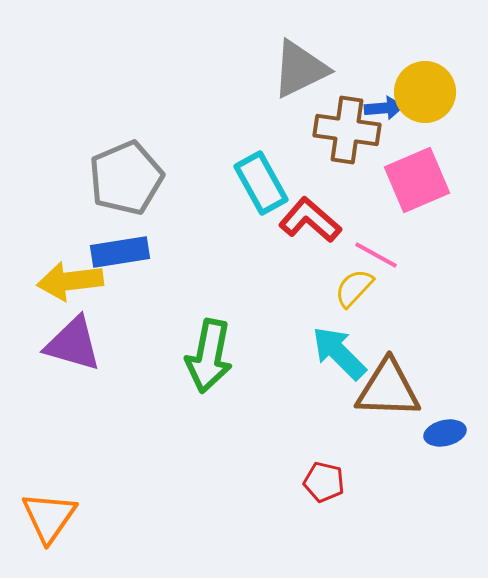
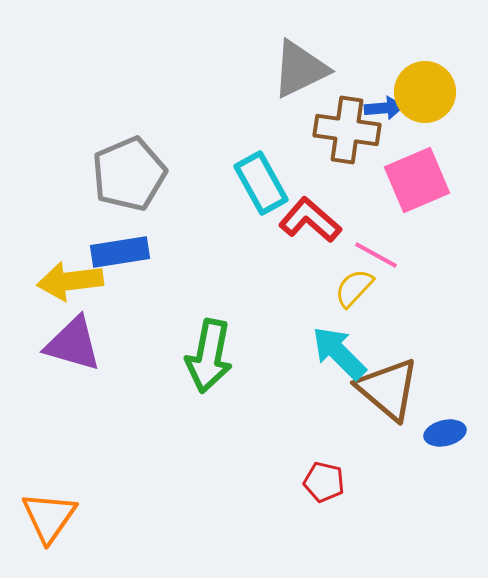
gray pentagon: moved 3 px right, 4 px up
brown triangle: rotated 38 degrees clockwise
